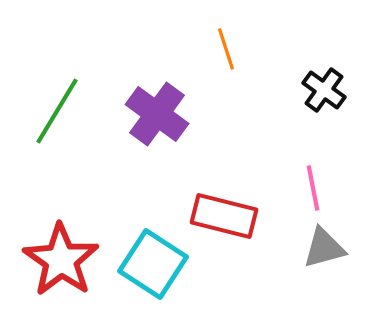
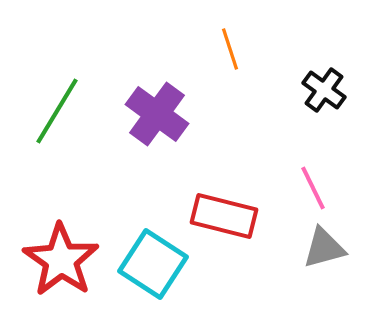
orange line: moved 4 px right
pink line: rotated 15 degrees counterclockwise
